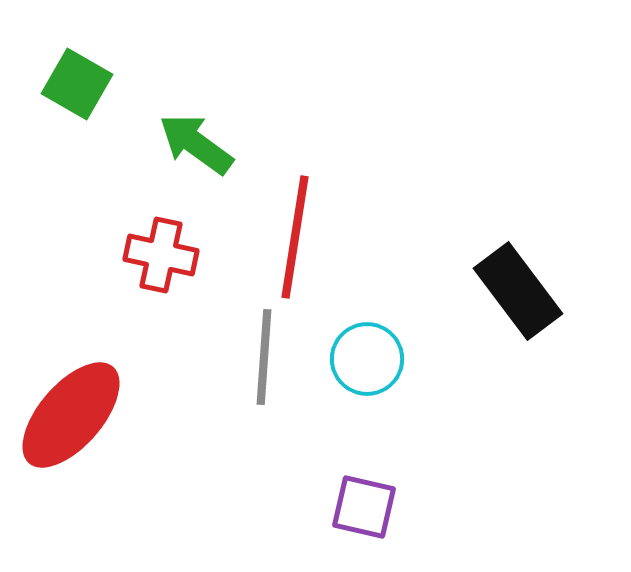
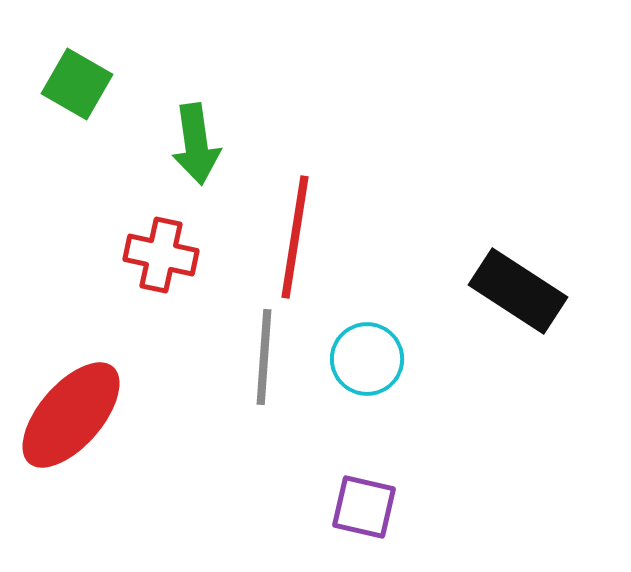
green arrow: rotated 134 degrees counterclockwise
black rectangle: rotated 20 degrees counterclockwise
